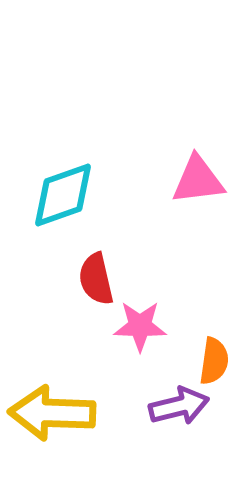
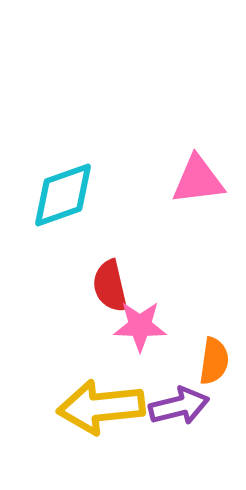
red semicircle: moved 14 px right, 7 px down
yellow arrow: moved 49 px right, 6 px up; rotated 8 degrees counterclockwise
